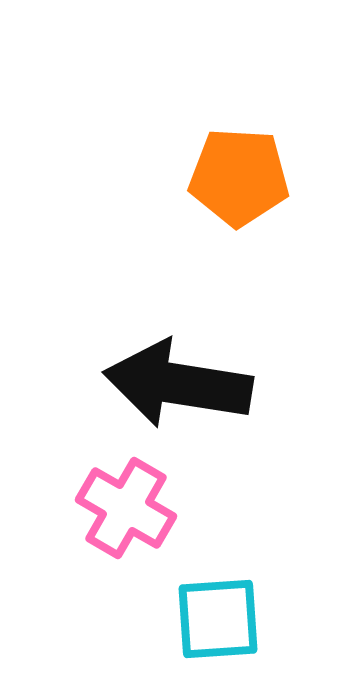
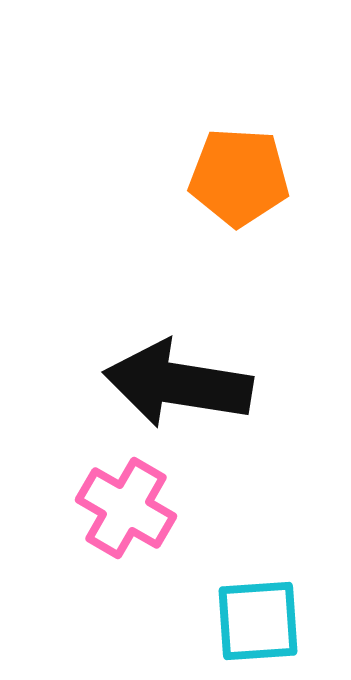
cyan square: moved 40 px right, 2 px down
